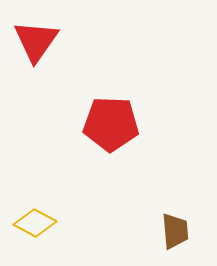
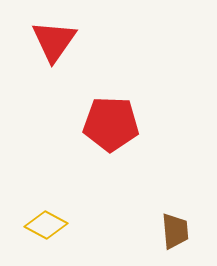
red triangle: moved 18 px right
yellow diamond: moved 11 px right, 2 px down
